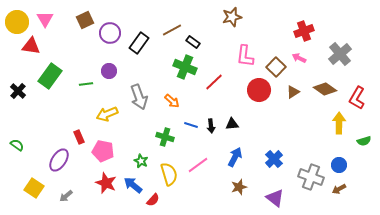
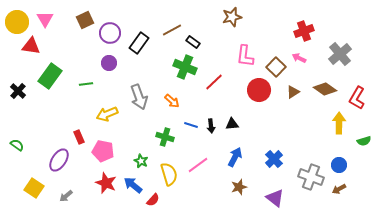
purple circle at (109, 71): moved 8 px up
